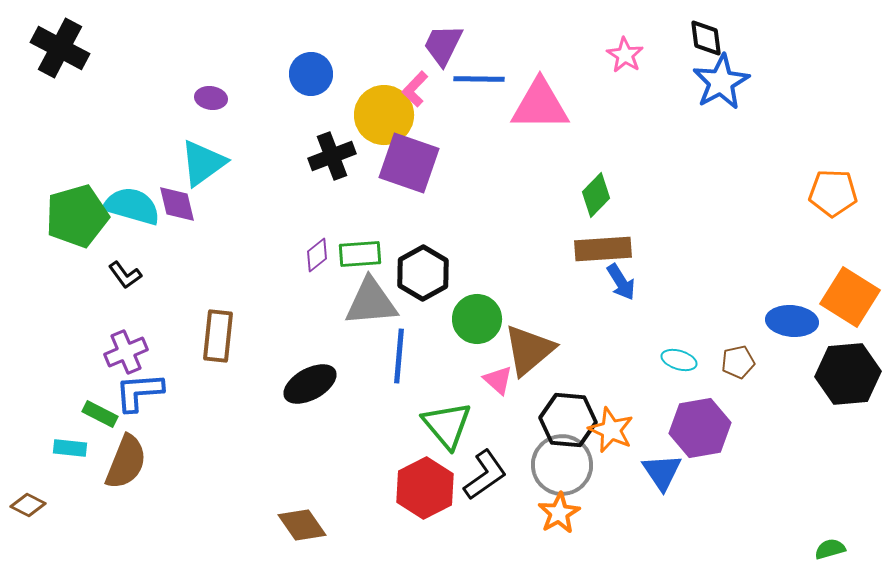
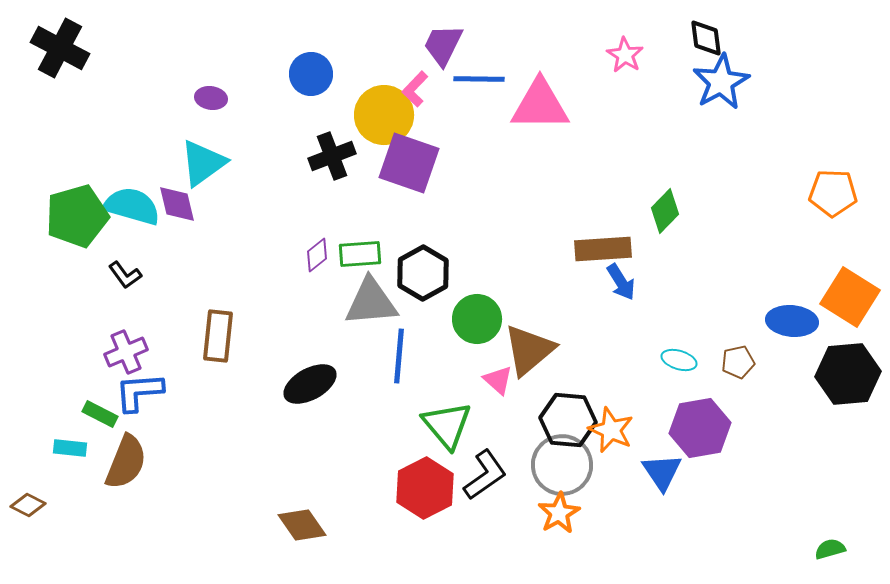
green diamond at (596, 195): moved 69 px right, 16 px down
